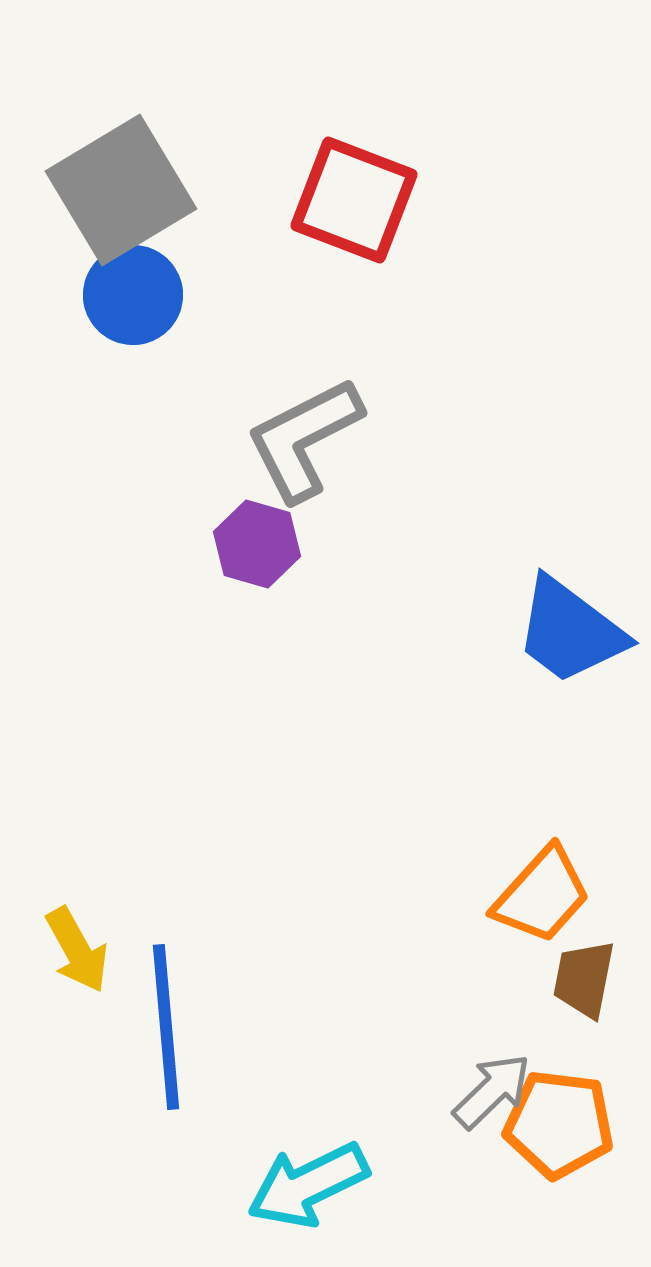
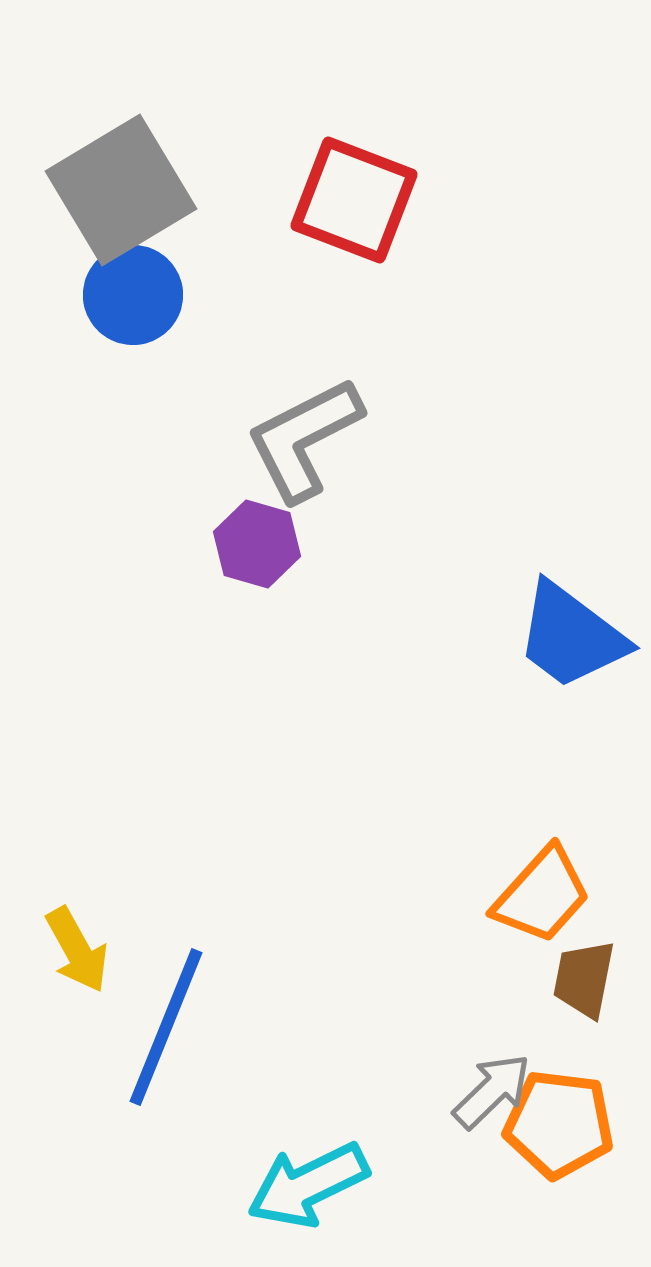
blue trapezoid: moved 1 px right, 5 px down
blue line: rotated 27 degrees clockwise
